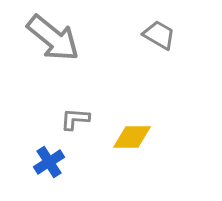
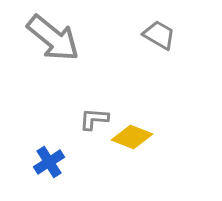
gray L-shape: moved 19 px right
yellow diamond: rotated 21 degrees clockwise
